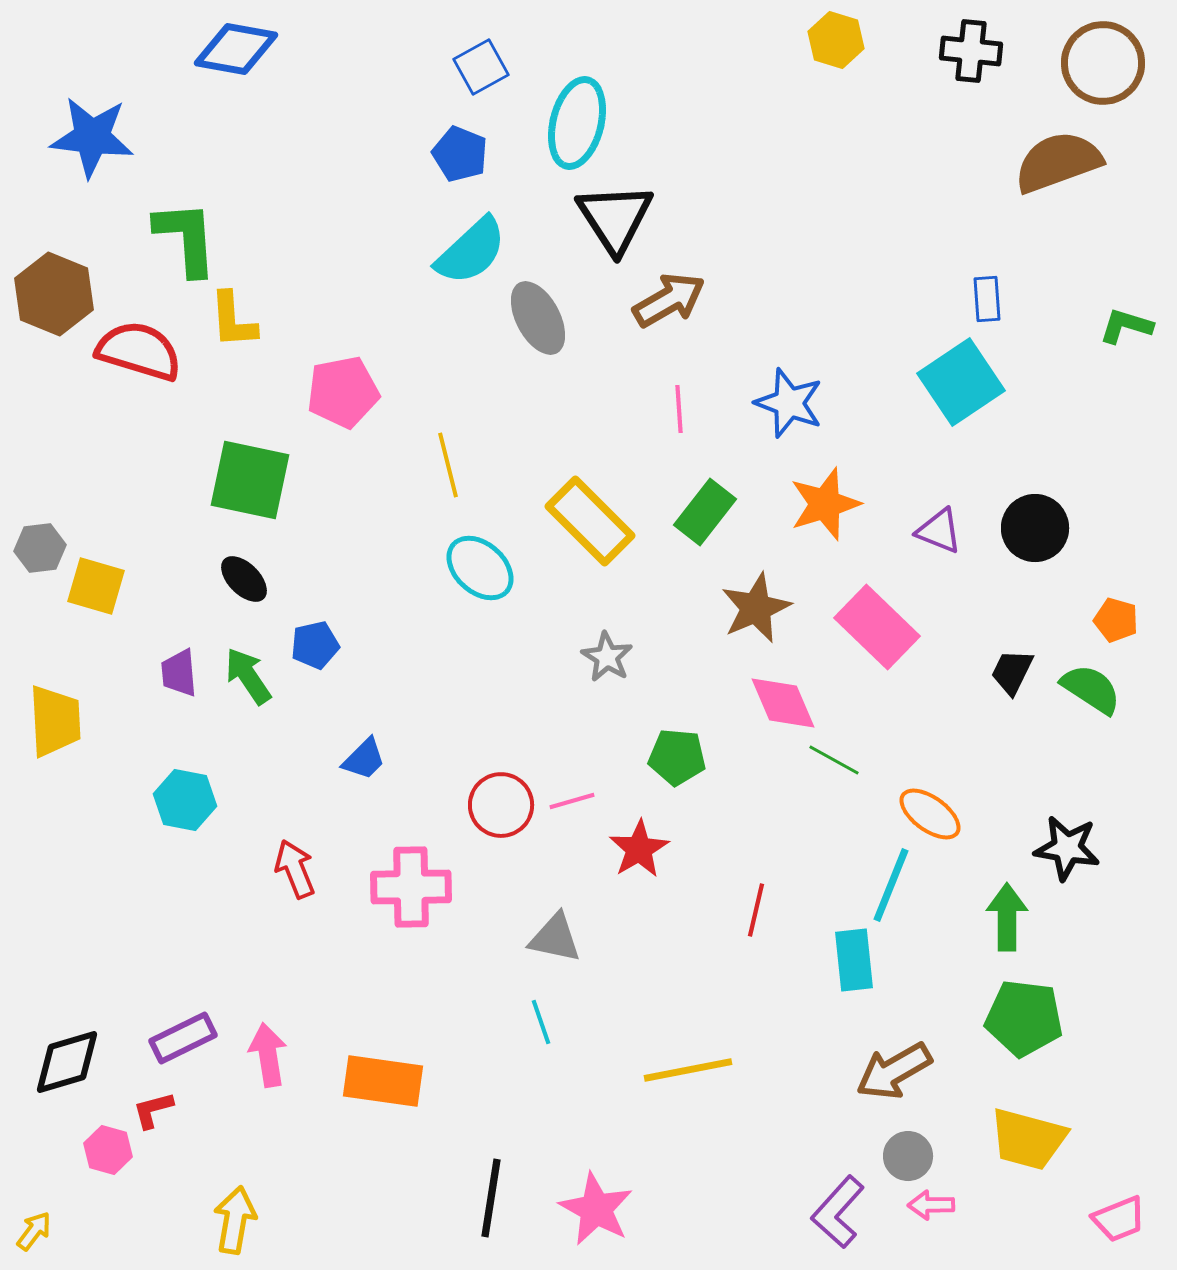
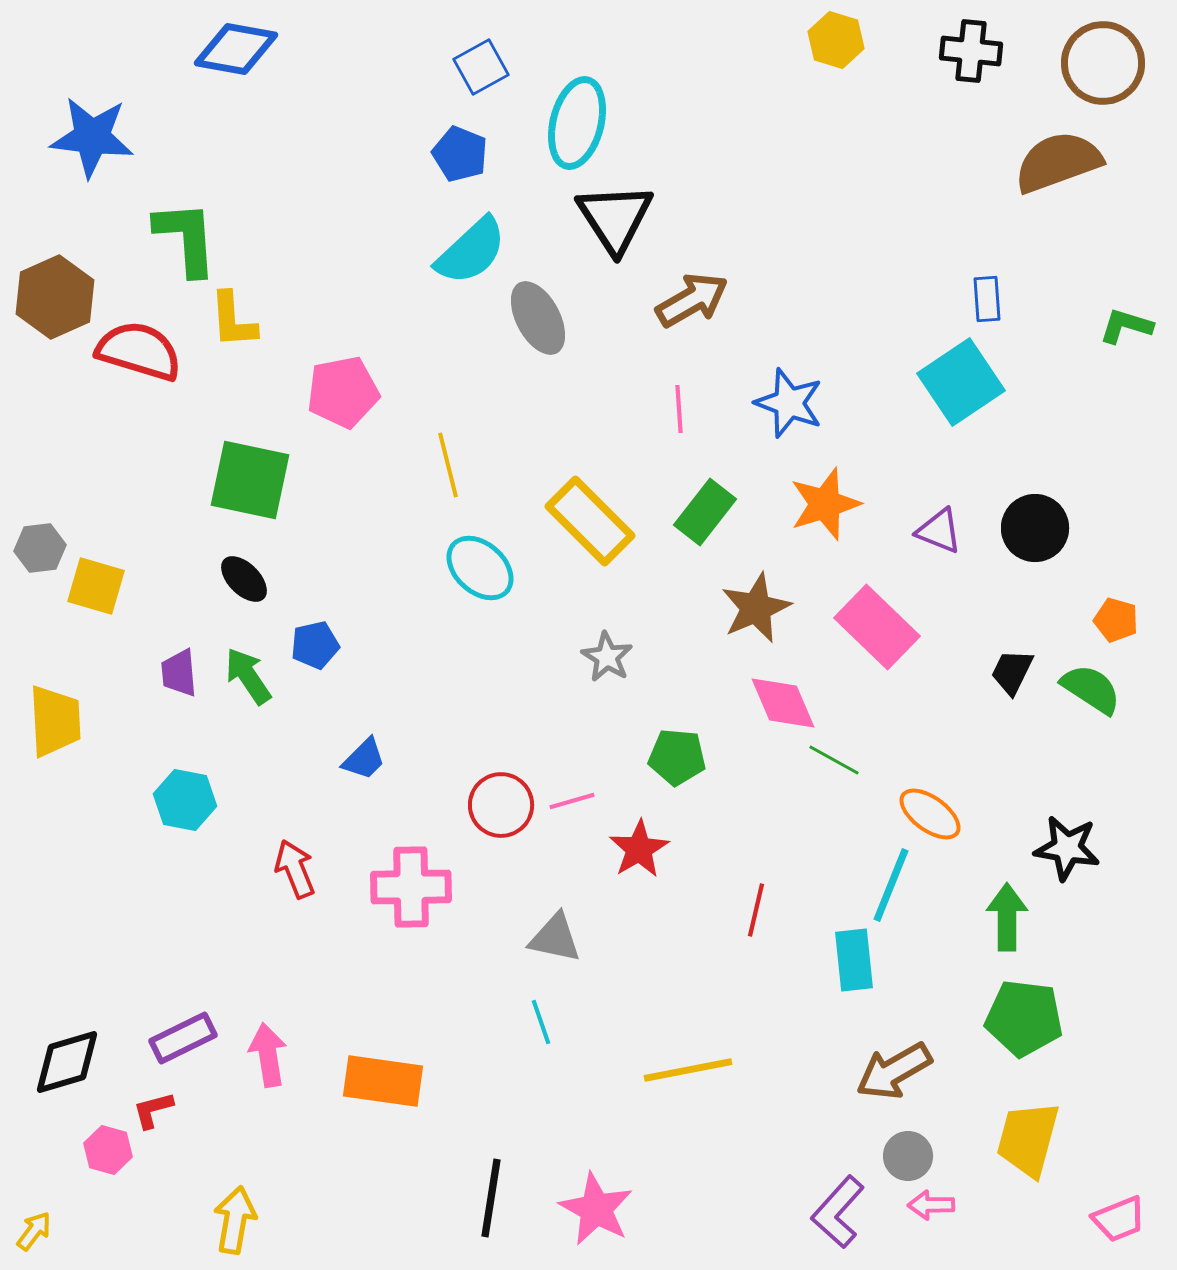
brown hexagon at (54, 294): moved 1 px right, 3 px down; rotated 14 degrees clockwise
brown arrow at (669, 300): moved 23 px right
yellow trapezoid at (1028, 1139): rotated 90 degrees clockwise
